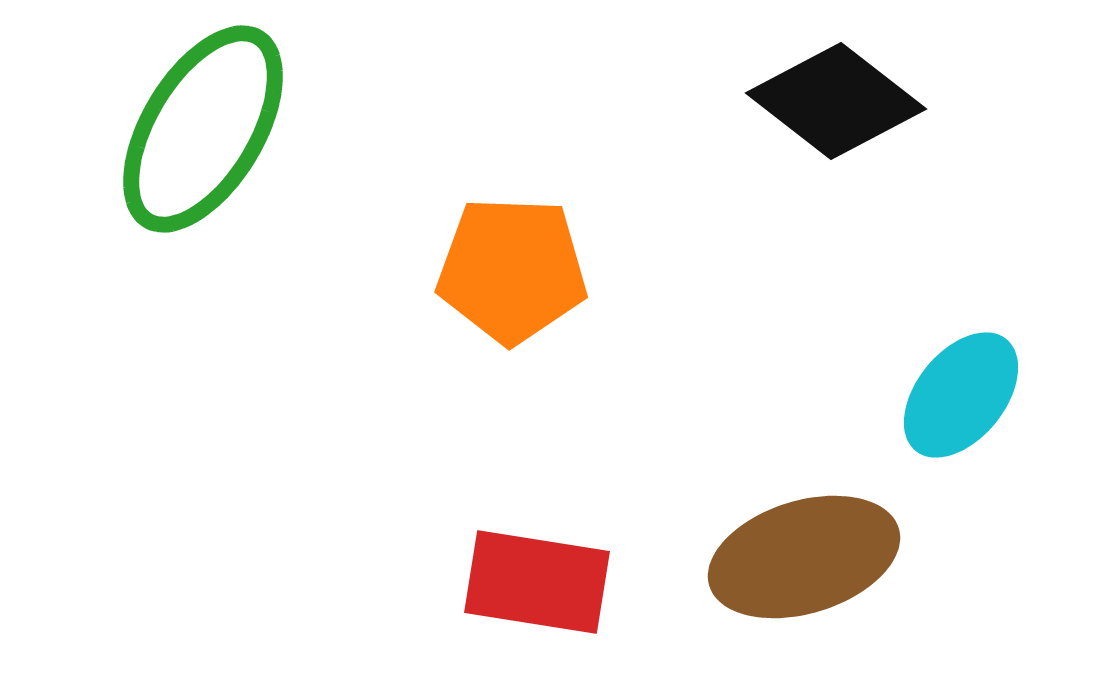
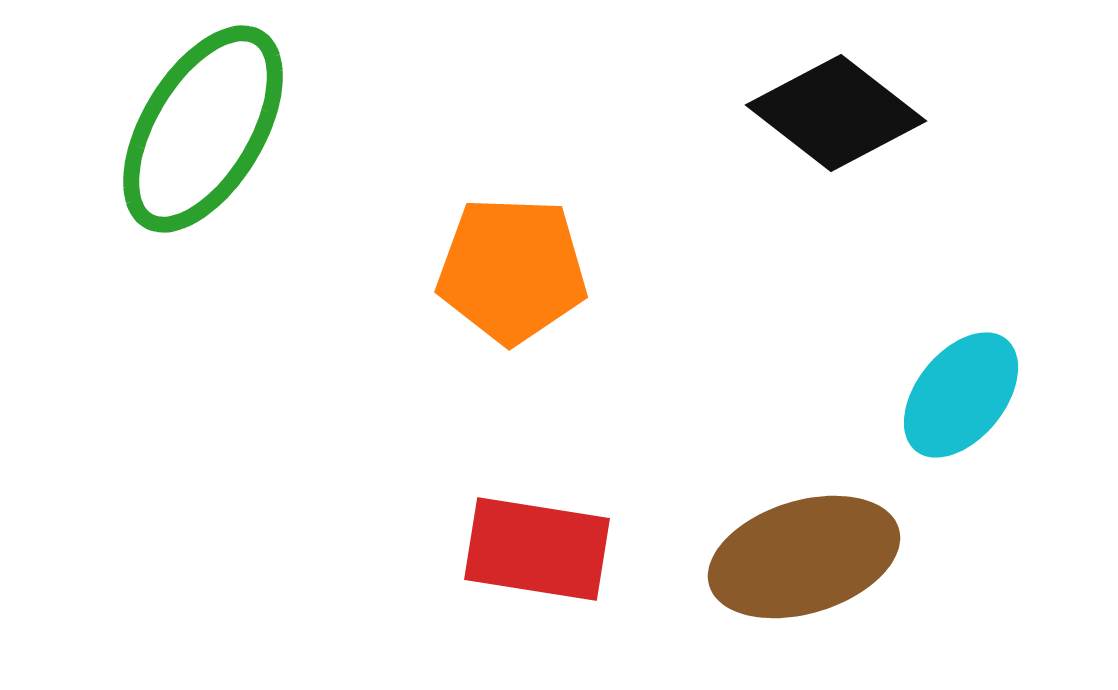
black diamond: moved 12 px down
red rectangle: moved 33 px up
